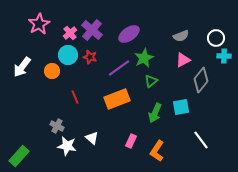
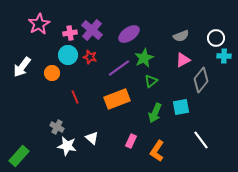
pink cross: rotated 32 degrees clockwise
orange circle: moved 2 px down
gray cross: moved 1 px down
